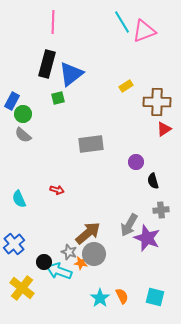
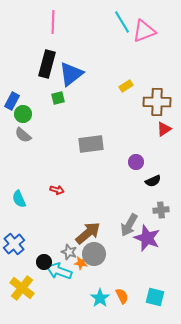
black semicircle: rotated 98 degrees counterclockwise
